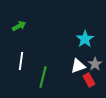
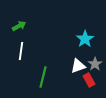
white line: moved 10 px up
